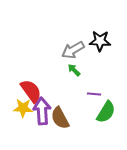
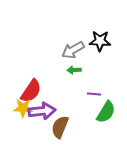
green arrow: rotated 48 degrees counterclockwise
red semicircle: rotated 70 degrees clockwise
purple arrow: rotated 88 degrees clockwise
brown semicircle: moved 9 px down; rotated 50 degrees clockwise
